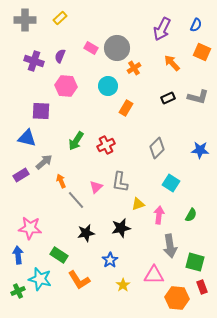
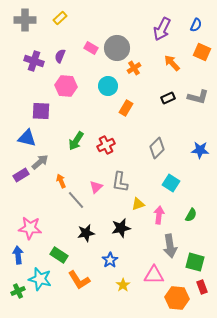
gray arrow at (44, 162): moved 4 px left
